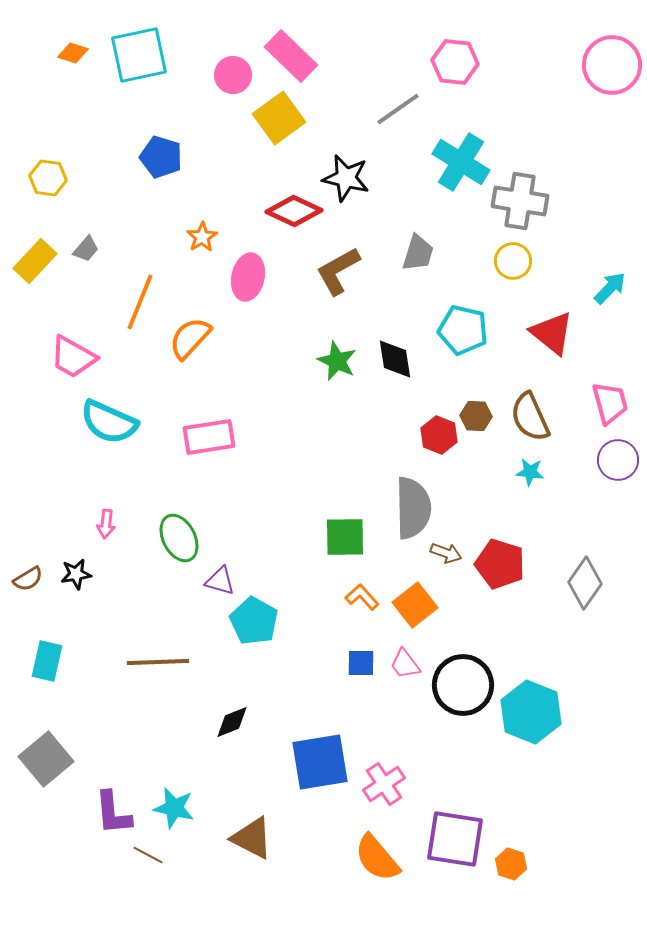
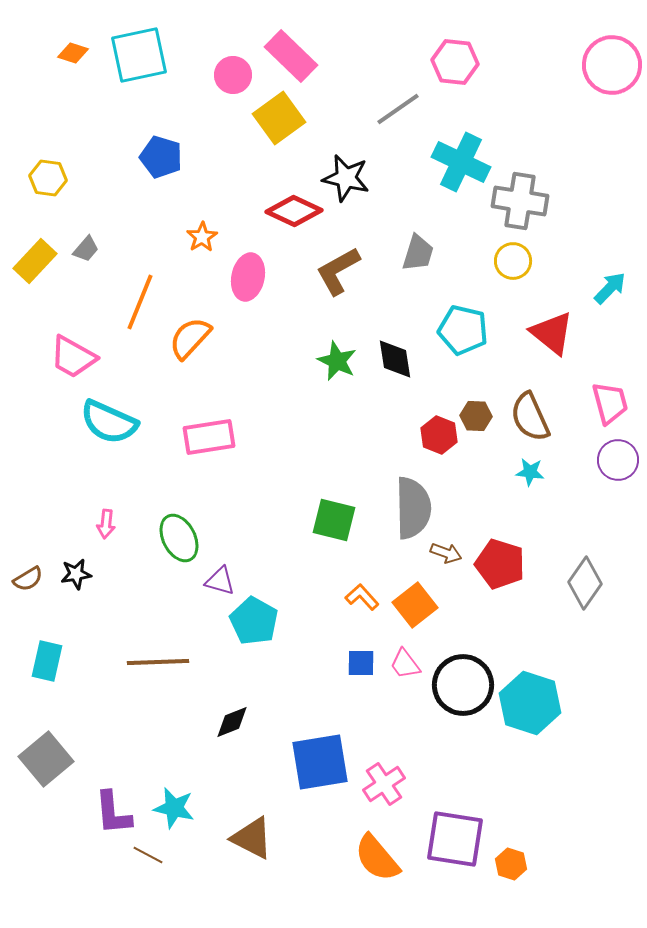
cyan cross at (461, 162): rotated 6 degrees counterclockwise
green square at (345, 537): moved 11 px left, 17 px up; rotated 15 degrees clockwise
cyan hexagon at (531, 712): moved 1 px left, 9 px up; rotated 4 degrees counterclockwise
